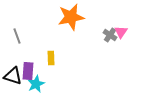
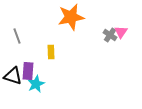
yellow rectangle: moved 6 px up
